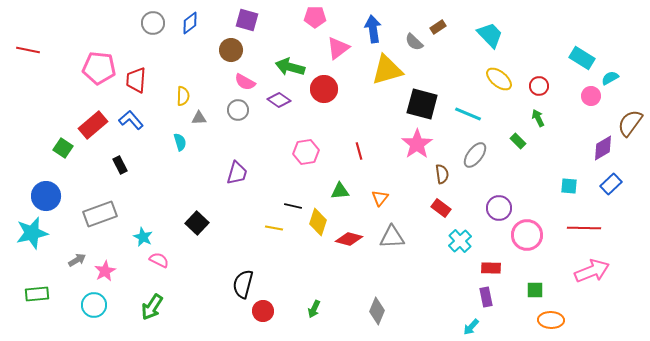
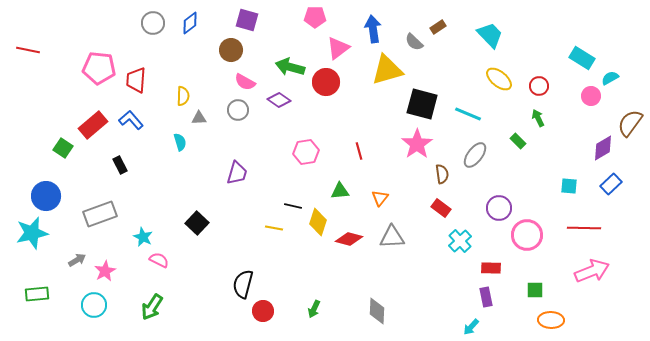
red circle at (324, 89): moved 2 px right, 7 px up
gray diamond at (377, 311): rotated 20 degrees counterclockwise
